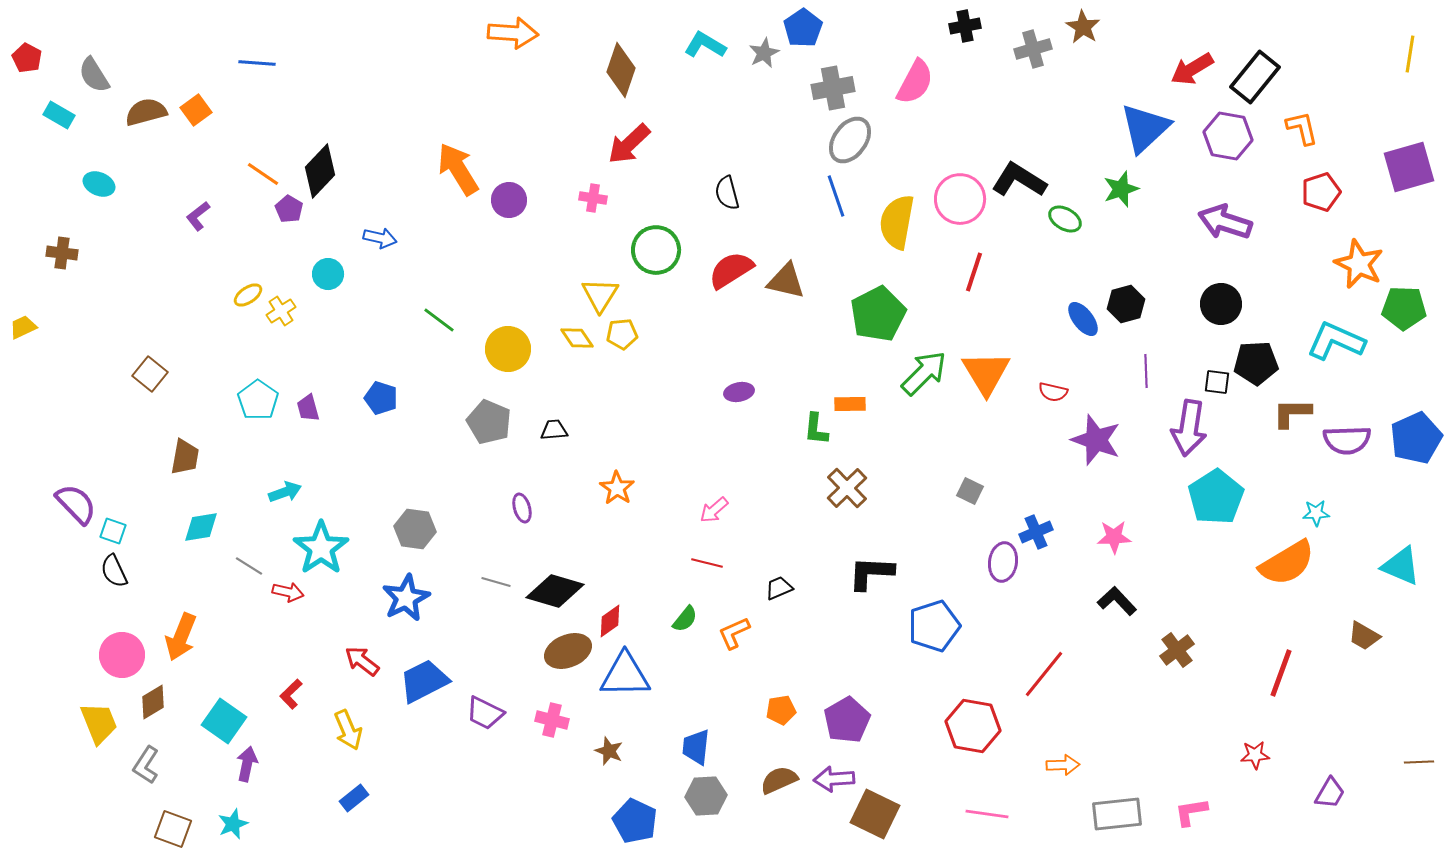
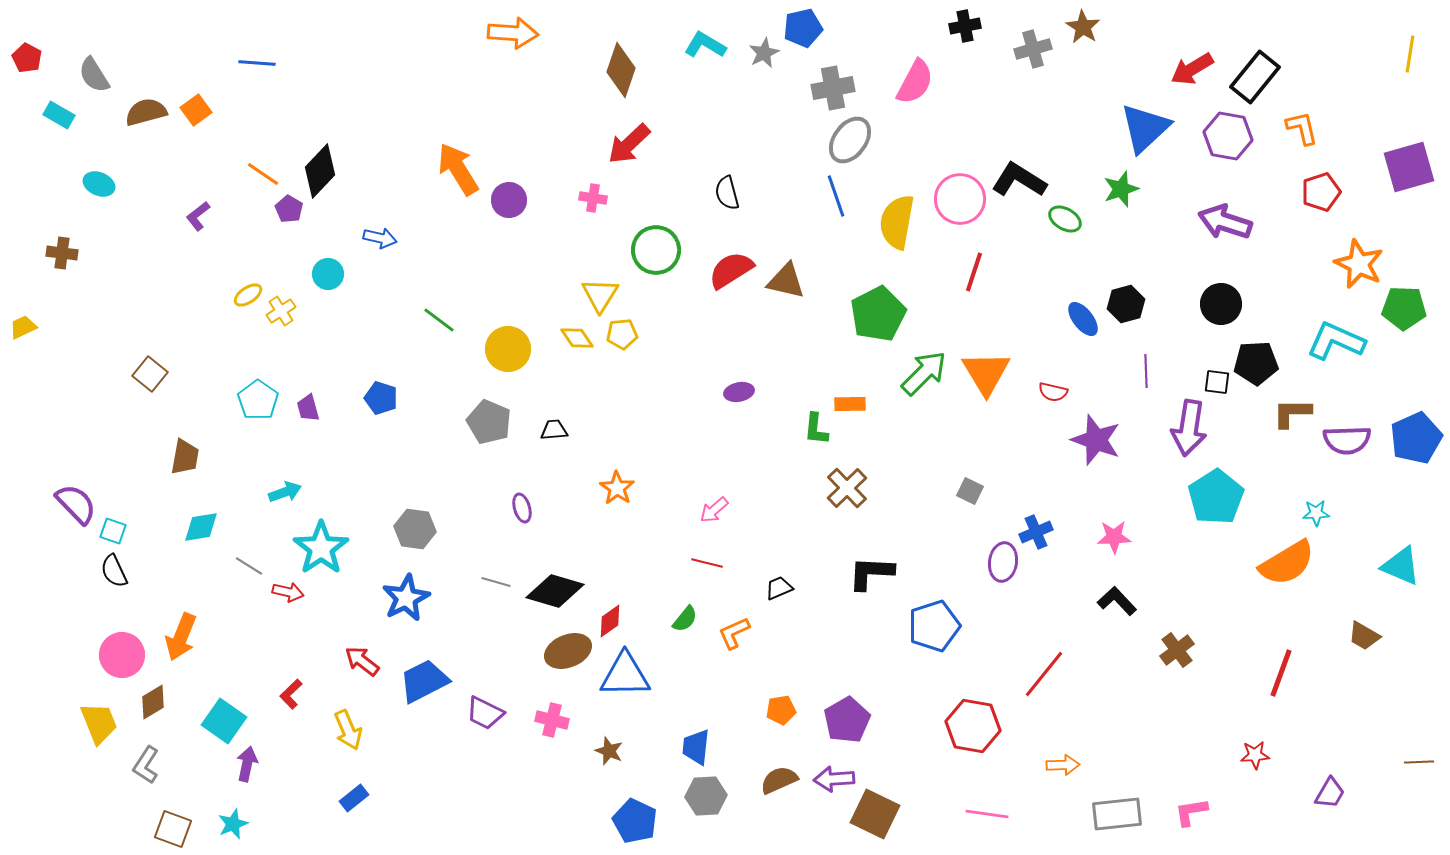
blue pentagon at (803, 28): rotated 21 degrees clockwise
